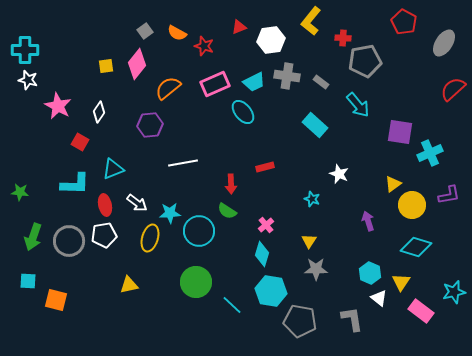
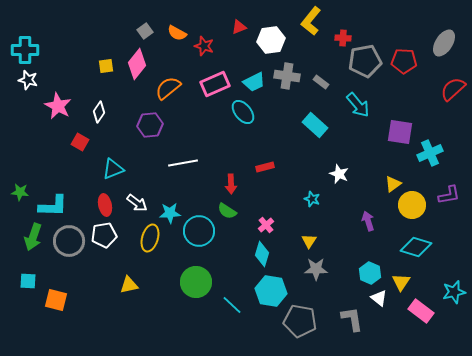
red pentagon at (404, 22): moved 39 px down; rotated 25 degrees counterclockwise
cyan L-shape at (75, 184): moved 22 px left, 22 px down
